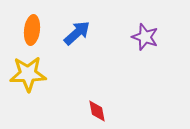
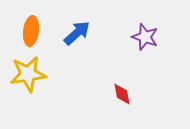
orange ellipse: moved 1 px left, 1 px down
yellow star: rotated 6 degrees counterclockwise
red diamond: moved 25 px right, 17 px up
